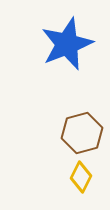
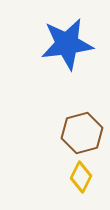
blue star: rotated 14 degrees clockwise
